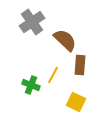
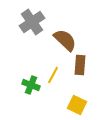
yellow square: moved 1 px right, 3 px down
